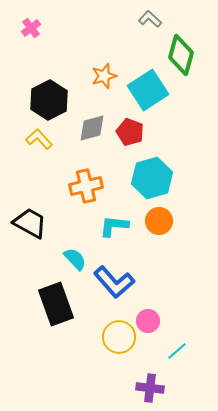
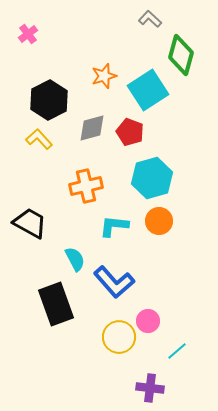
pink cross: moved 3 px left, 6 px down
cyan semicircle: rotated 15 degrees clockwise
